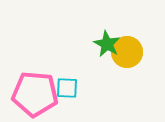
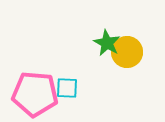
green star: moved 1 px up
